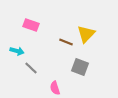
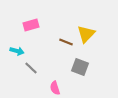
pink rectangle: rotated 35 degrees counterclockwise
